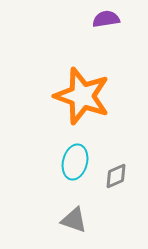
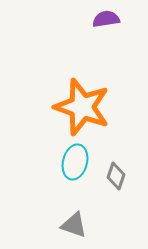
orange star: moved 11 px down
gray diamond: rotated 48 degrees counterclockwise
gray triangle: moved 5 px down
